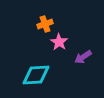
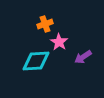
cyan diamond: moved 14 px up
